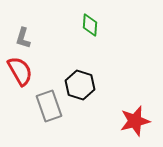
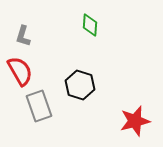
gray L-shape: moved 2 px up
gray rectangle: moved 10 px left
